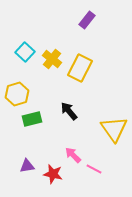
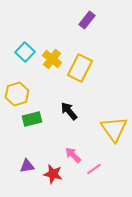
pink line: rotated 63 degrees counterclockwise
